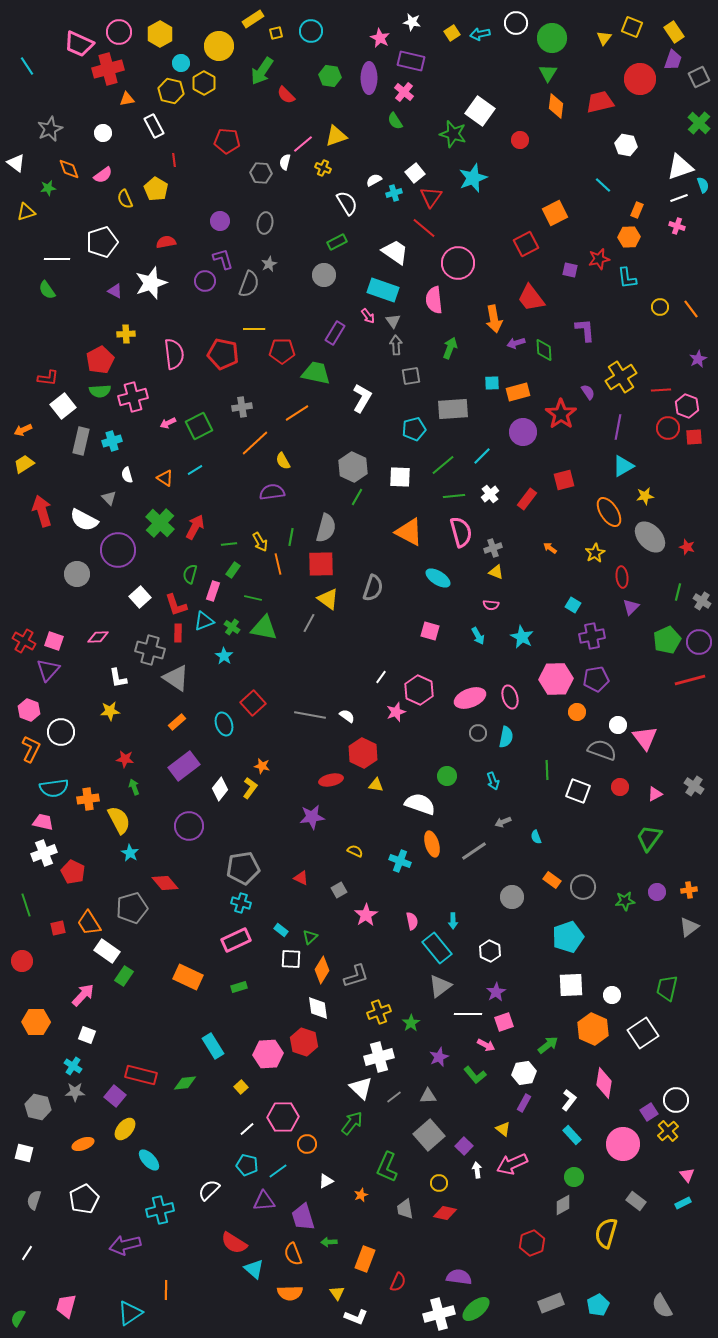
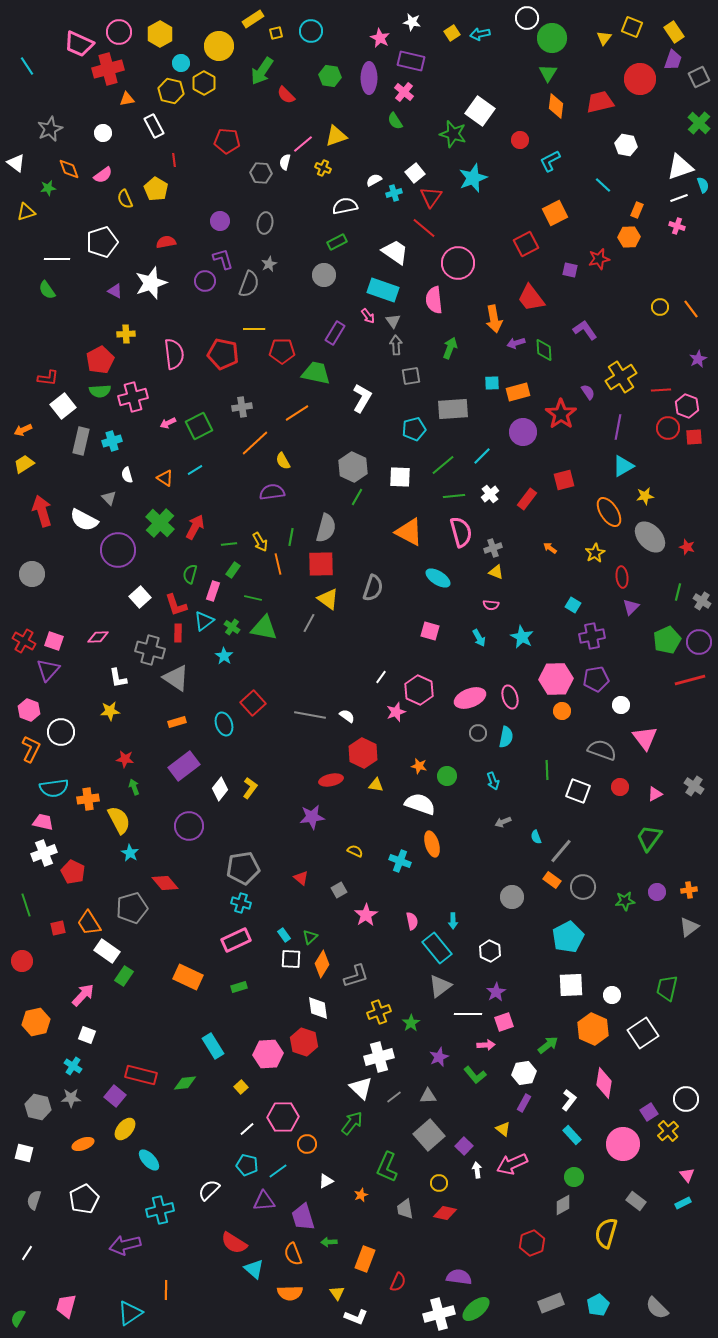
white circle at (516, 23): moved 11 px right, 5 px up
white semicircle at (347, 203): moved 2 px left, 3 px down; rotated 70 degrees counterclockwise
cyan L-shape at (627, 278): moved 77 px left, 117 px up; rotated 70 degrees clockwise
purple L-shape at (585, 330): rotated 30 degrees counterclockwise
gray circle at (77, 574): moved 45 px left
cyan triangle at (204, 621): rotated 15 degrees counterclockwise
cyan arrow at (478, 636): moved 1 px right, 2 px down
orange circle at (577, 712): moved 15 px left, 1 px up
orange rectangle at (177, 722): rotated 24 degrees clockwise
white circle at (618, 725): moved 3 px right, 20 px up
orange star at (262, 766): moved 157 px right
gray line at (474, 851): moved 87 px right; rotated 16 degrees counterclockwise
red triangle at (301, 878): rotated 14 degrees clockwise
cyan rectangle at (281, 930): moved 3 px right, 5 px down; rotated 16 degrees clockwise
cyan pentagon at (568, 937): rotated 8 degrees counterclockwise
orange diamond at (322, 970): moved 6 px up
orange hexagon at (36, 1022): rotated 12 degrees counterclockwise
pink arrow at (486, 1045): rotated 30 degrees counterclockwise
gray star at (75, 1092): moved 4 px left, 6 px down
white circle at (676, 1100): moved 10 px right, 1 px up
gray semicircle at (662, 1306): moved 5 px left, 2 px down; rotated 15 degrees counterclockwise
